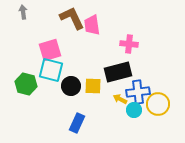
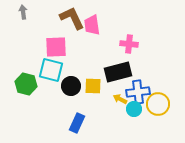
pink square: moved 6 px right, 3 px up; rotated 15 degrees clockwise
cyan circle: moved 1 px up
